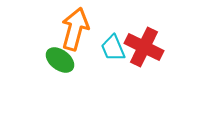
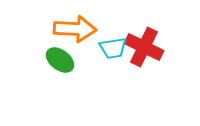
orange arrow: rotated 78 degrees clockwise
cyan trapezoid: rotated 76 degrees counterclockwise
